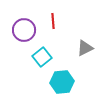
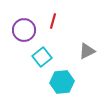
red line: rotated 21 degrees clockwise
gray triangle: moved 2 px right, 3 px down
